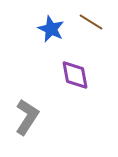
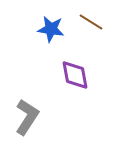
blue star: rotated 16 degrees counterclockwise
